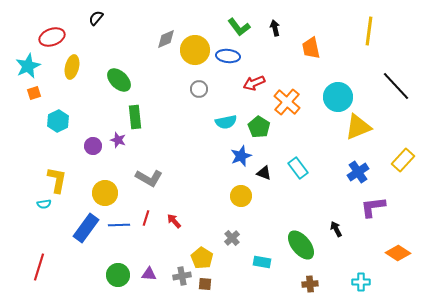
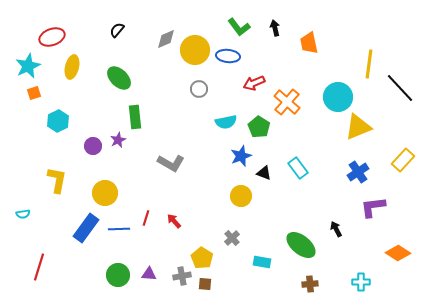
black semicircle at (96, 18): moved 21 px right, 12 px down
yellow line at (369, 31): moved 33 px down
orange trapezoid at (311, 48): moved 2 px left, 5 px up
green ellipse at (119, 80): moved 2 px up
black line at (396, 86): moved 4 px right, 2 px down
purple star at (118, 140): rotated 28 degrees clockwise
gray L-shape at (149, 178): moved 22 px right, 15 px up
cyan semicircle at (44, 204): moved 21 px left, 10 px down
blue line at (119, 225): moved 4 px down
green ellipse at (301, 245): rotated 12 degrees counterclockwise
